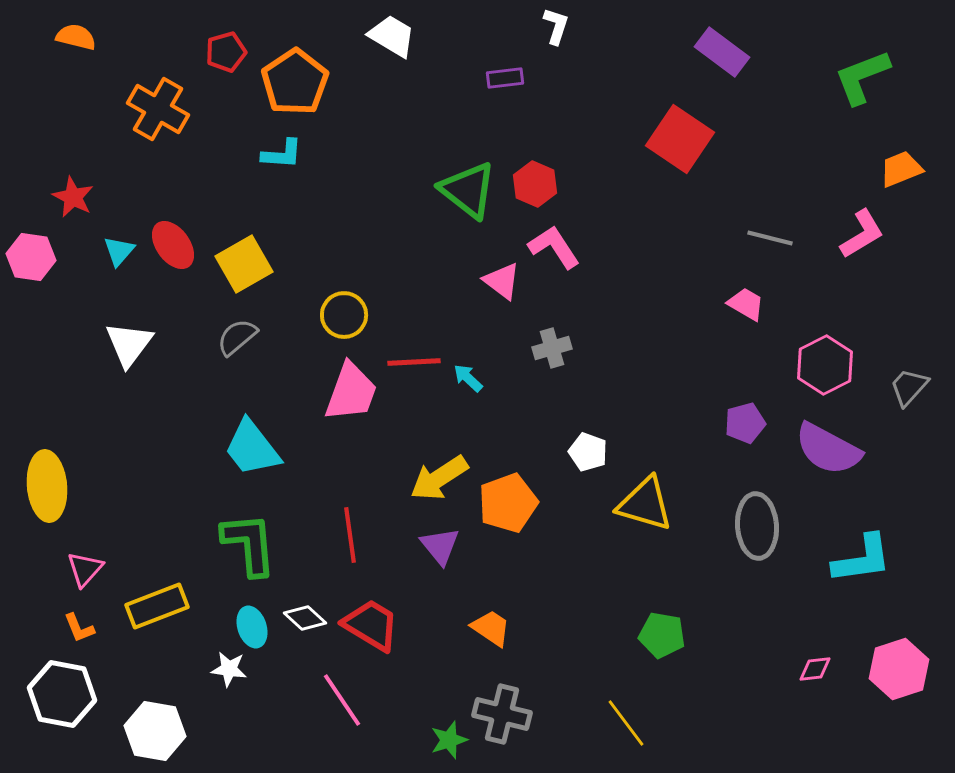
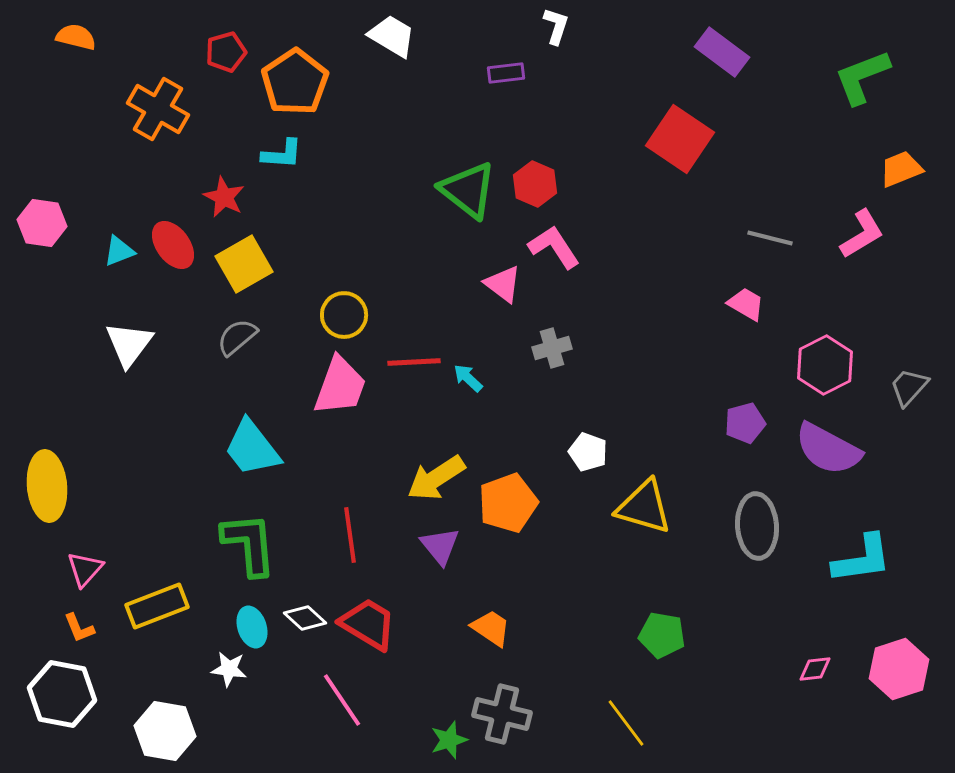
purple rectangle at (505, 78): moved 1 px right, 5 px up
red star at (73, 197): moved 151 px right
cyan triangle at (119, 251): rotated 28 degrees clockwise
pink hexagon at (31, 257): moved 11 px right, 34 px up
pink triangle at (502, 281): moved 1 px right, 3 px down
pink trapezoid at (351, 392): moved 11 px left, 6 px up
yellow arrow at (439, 478): moved 3 px left
yellow triangle at (645, 504): moved 1 px left, 3 px down
red trapezoid at (371, 625): moved 3 px left, 1 px up
white hexagon at (155, 731): moved 10 px right
